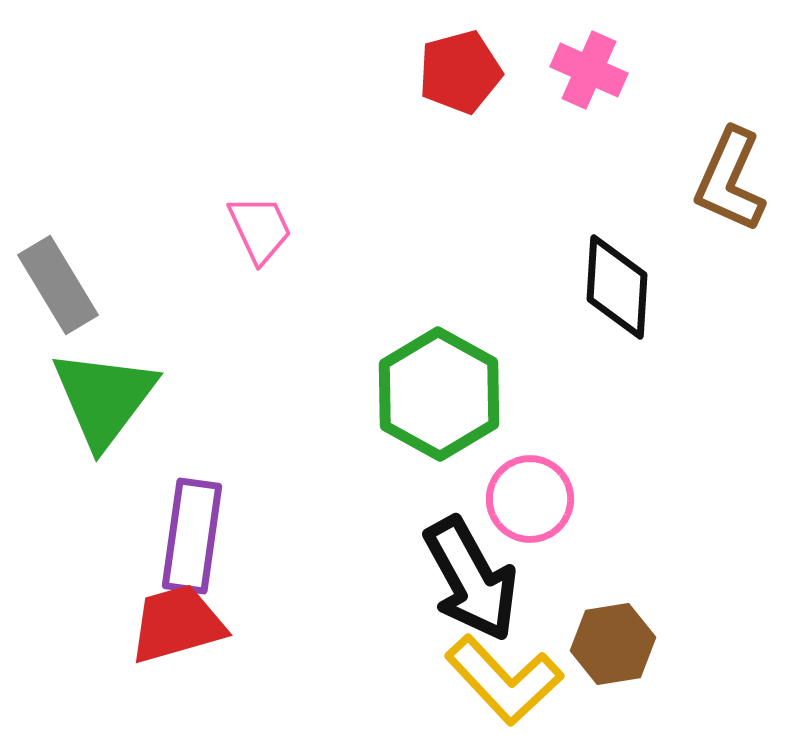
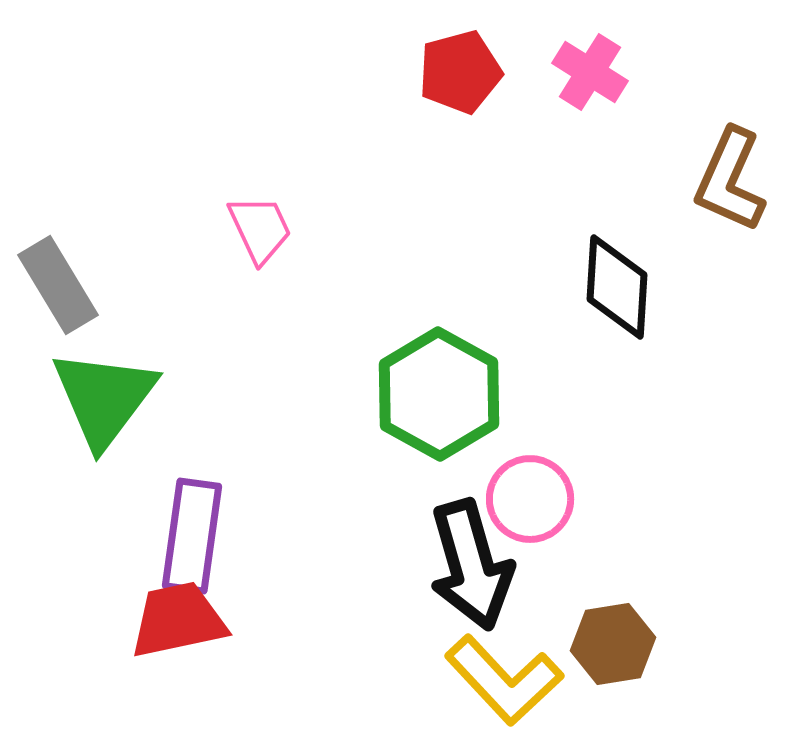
pink cross: moved 1 px right, 2 px down; rotated 8 degrees clockwise
black arrow: moved 14 px up; rotated 13 degrees clockwise
red trapezoid: moved 1 px right, 4 px up; rotated 4 degrees clockwise
